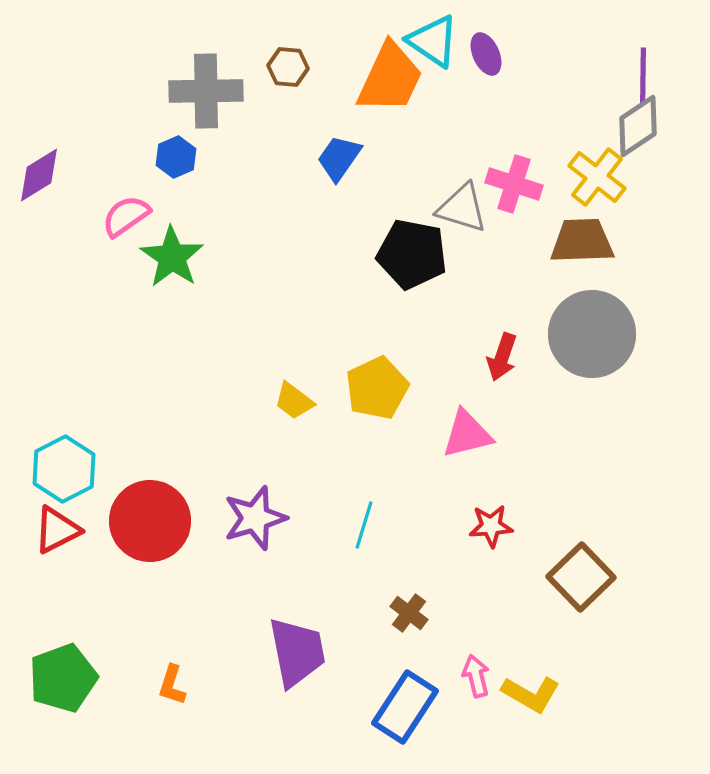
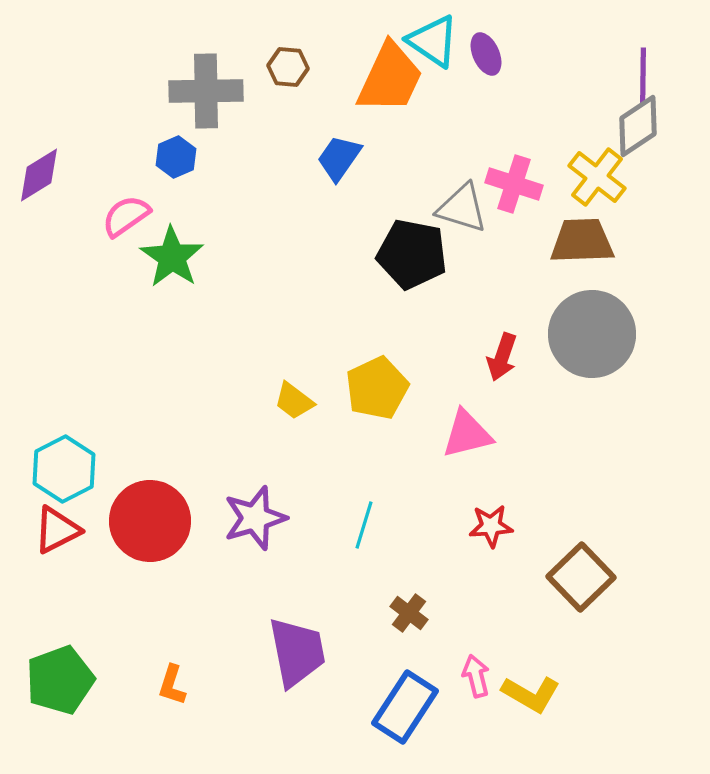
green pentagon: moved 3 px left, 2 px down
